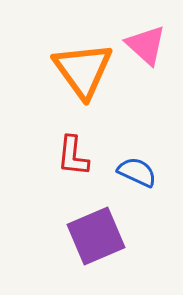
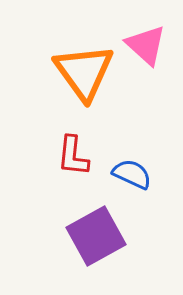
orange triangle: moved 1 px right, 2 px down
blue semicircle: moved 5 px left, 2 px down
purple square: rotated 6 degrees counterclockwise
